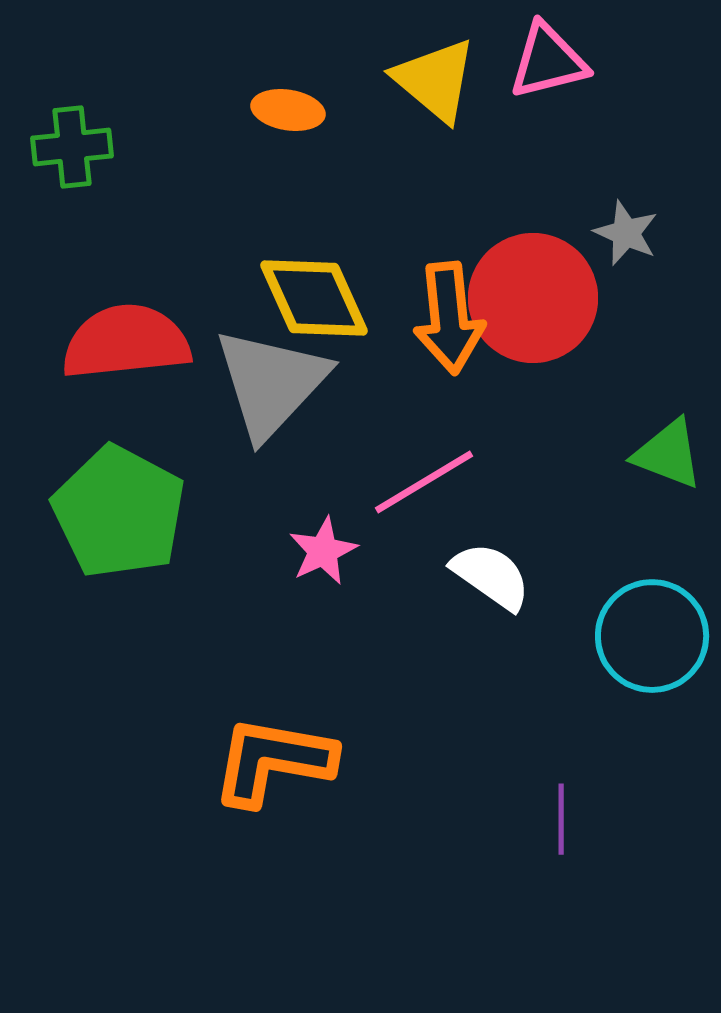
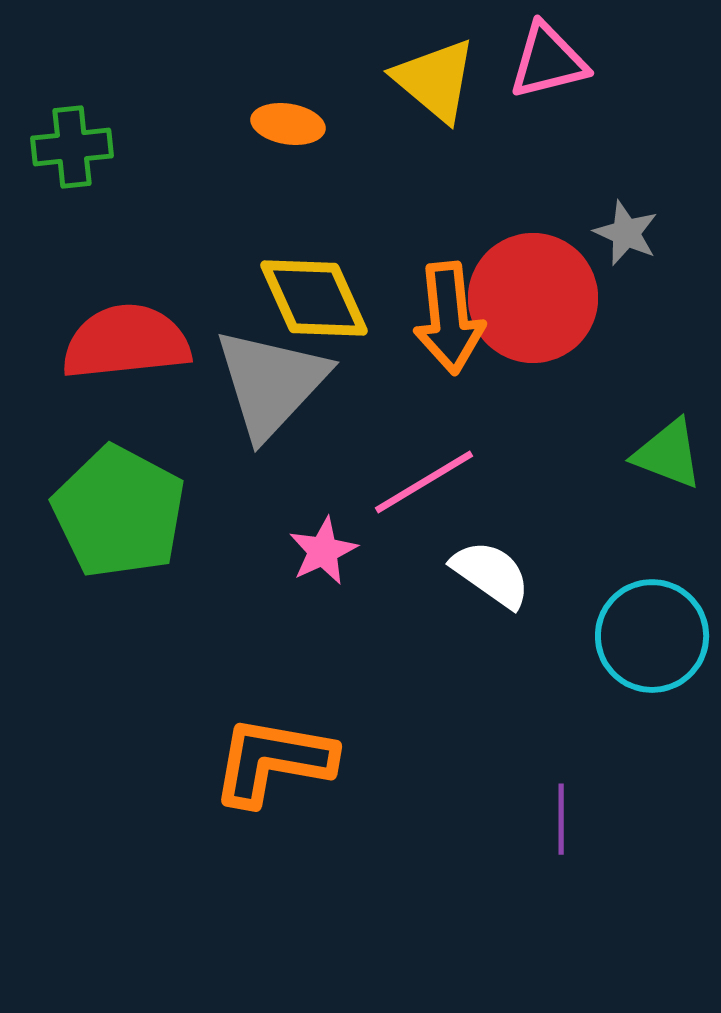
orange ellipse: moved 14 px down
white semicircle: moved 2 px up
